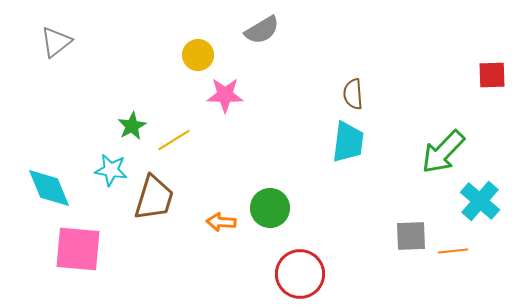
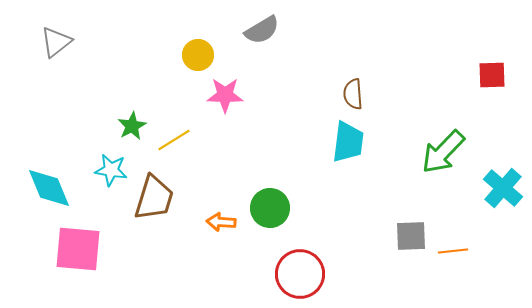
cyan cross: moved 23 px right, 13 px up
